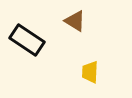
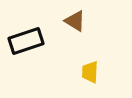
black rectangle: moved 1 px left, 1 px down; rotated 52 degrees counterclockwise
